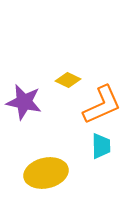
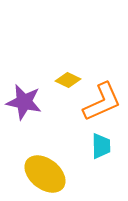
orange L-shape: moved 3 px up
yellow ellipse: moved 1 px left, 1 px down; rotated 51 degrees clockwise
